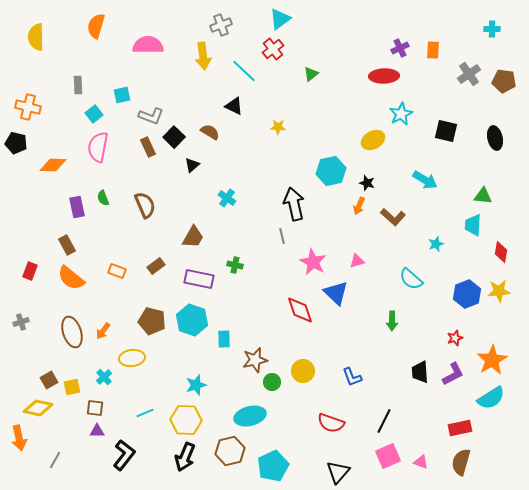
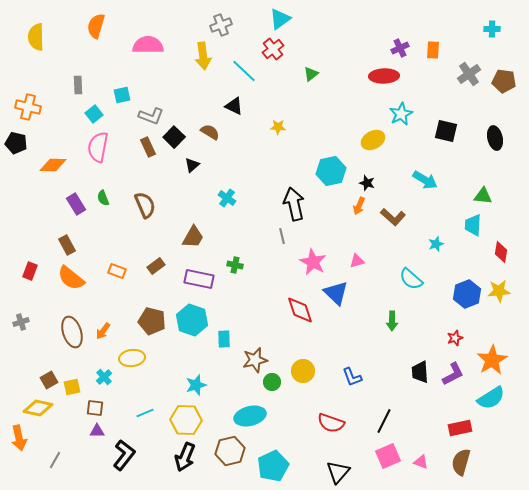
purple rectangle at (77, 207): moved 1 px left, 3 px up; rotated 20 degrees counterclockwise
